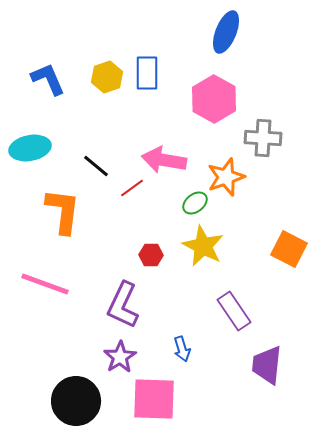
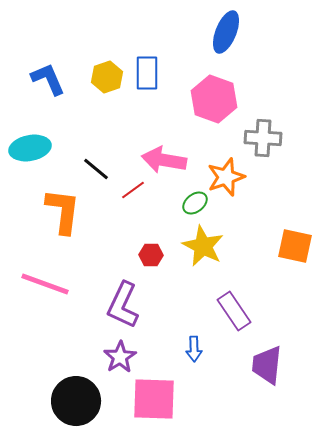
pink hexagon: rotated 9 degrees counterclockwise
black line: moved 3 px down
red line: moved 1 px right, 2 px down
orange square: moved 6 px right, 3 px up; rotated 15 degrees counterclockwise
blue arrow: moved 12 px right; rotated 15 degrees clockwise
